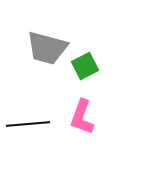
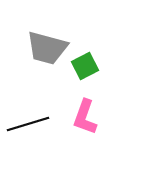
pink L-shape: moved 3 px right
black line: rotated 12 degrees counterclockwise
